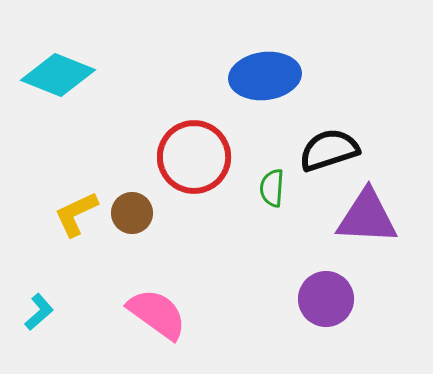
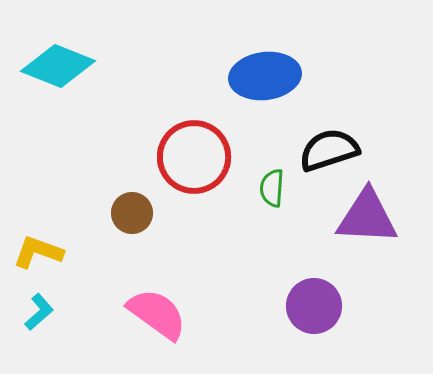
cyan diamond: moved 9 px up
yellow L-shape: moved 38 px left, 38 px down; rotated 45 degrees clockwise
purple circle: moved 12 px left, 7 px down
